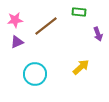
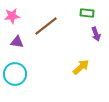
green rectangle: moved 8 px right, 1 px down
pink star: moved 3 px left, 4 px up
purple arrow: moved 2 px left
purple triangle: rotated 32 degrees clockwise
cyan circle: moved 20 px left
